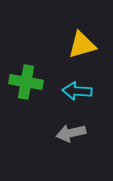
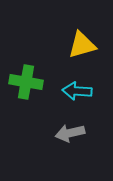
gray arrow: moved 1 px left
